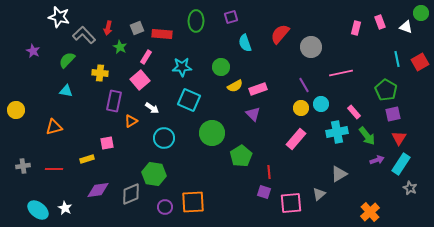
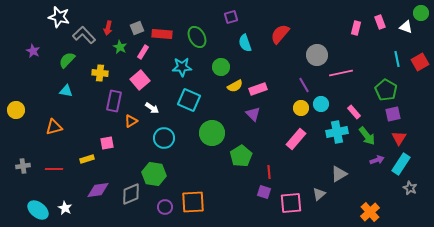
green ellipse at (196, 21): moved 1 px right, 16 px down; rotated 30 degrees counterclockwise
gray circle at (311, 47): moved 6 px right, 8 px down
pink rectangle at (146, 57): moved 3 px left, 5 px up
